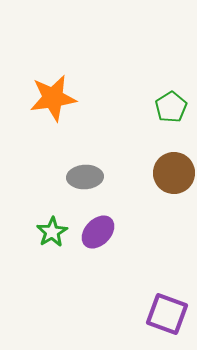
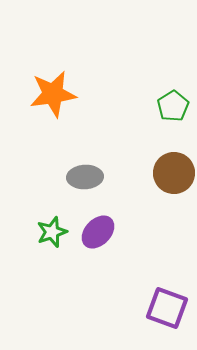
orange star: moved 4 px up
green pentagon: moved 2 px right, 1 px up
green star: rotated 12 degrees clockwise
purple square: moved 6 px up
